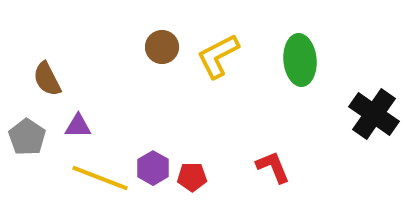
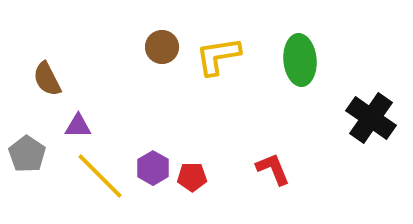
yellow L-shape: rotated 18 degrees clockwise
black cross: moved 3 px left, 4 px down
gray pentagon: moved 17 px down
red L-shape: moved 2 px down
yellow line: moved 2 px up; rotated 24 degrees clockwise
